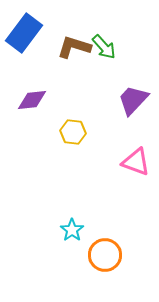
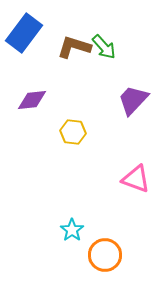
pink triangle: moved 17 px down
